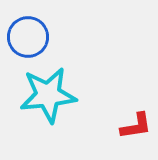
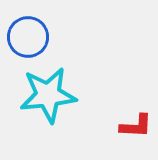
red L-shape: rotated 12 degrees clockwise
